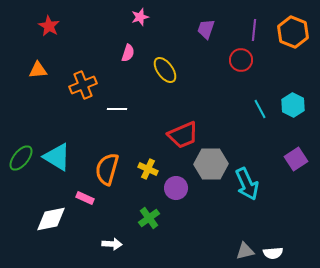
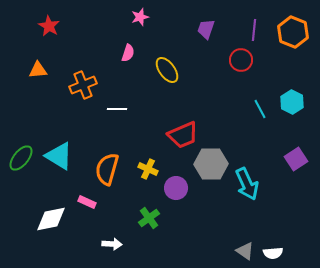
yellow ellipse: moved 2 px right
cyan hexagon: moved 1 px left, 3 px up
cyan triangle: moved 2 px right, 1 px up
pink rectangle: moved 2 px right, 4 px down
gray triangle: rotated 48 degrees clockwise
